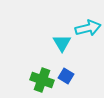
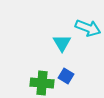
cyan arrow: rotated 35 degrees clockwise
green cross: moved 3 px down; rotated 15 degrees counterclockwise
